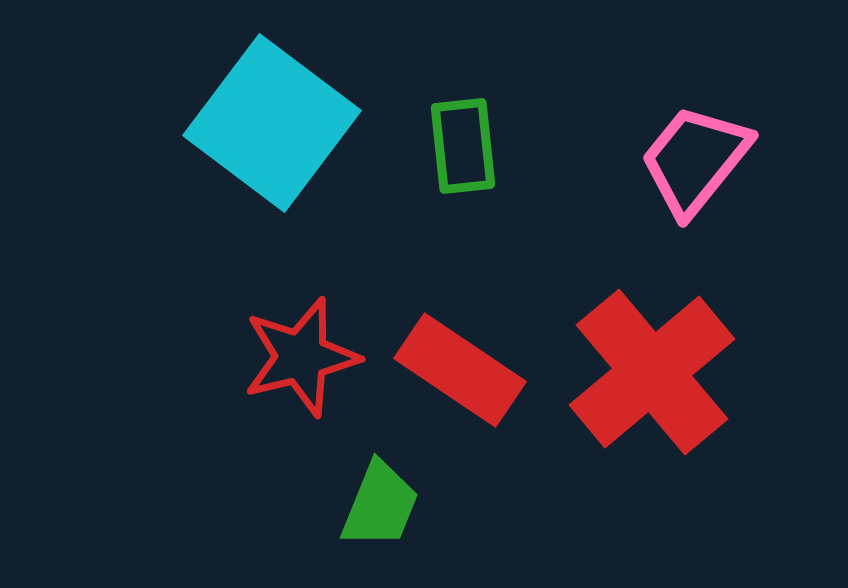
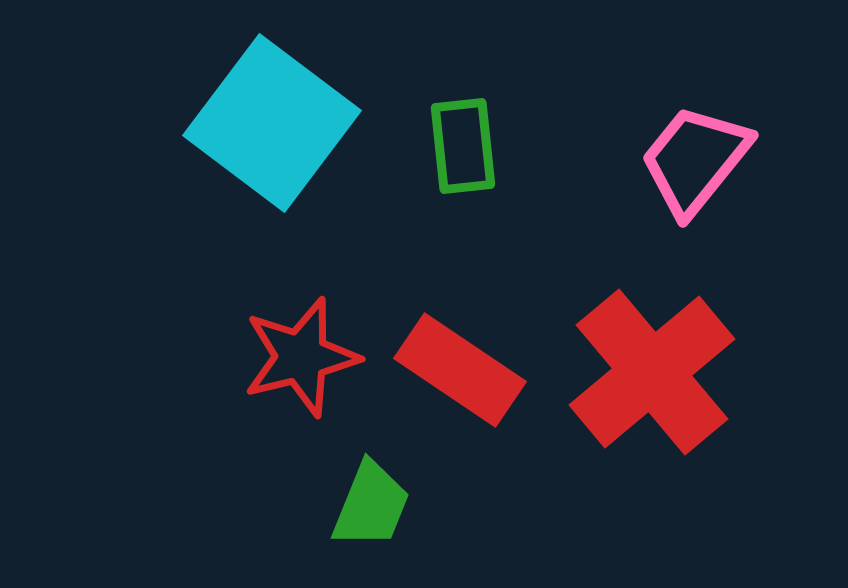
green trapezoid: moved 9 px left
